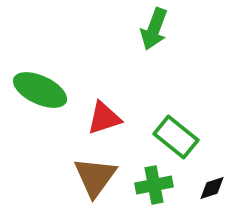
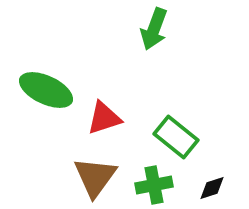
green ellipse: moved 6 px right
